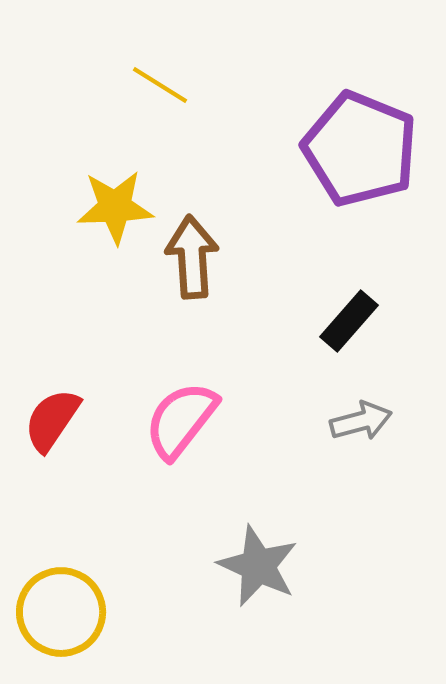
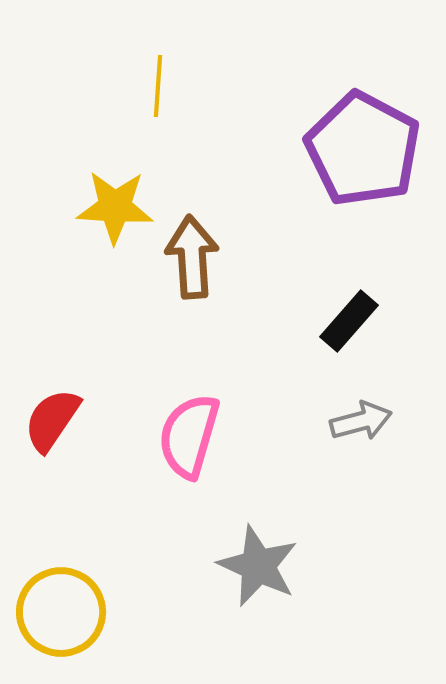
yellow line: moved 2 px left, 1 px down; rotated 62 degrees clockwise
purple pentagon: moved 3 px right; rotated 6 degrees clockwise
yellow star: rotated 6 degrees clockwise
pink semicircle: moved 8 px right, 16 px down; rotated 22 degrees counterclockwise
